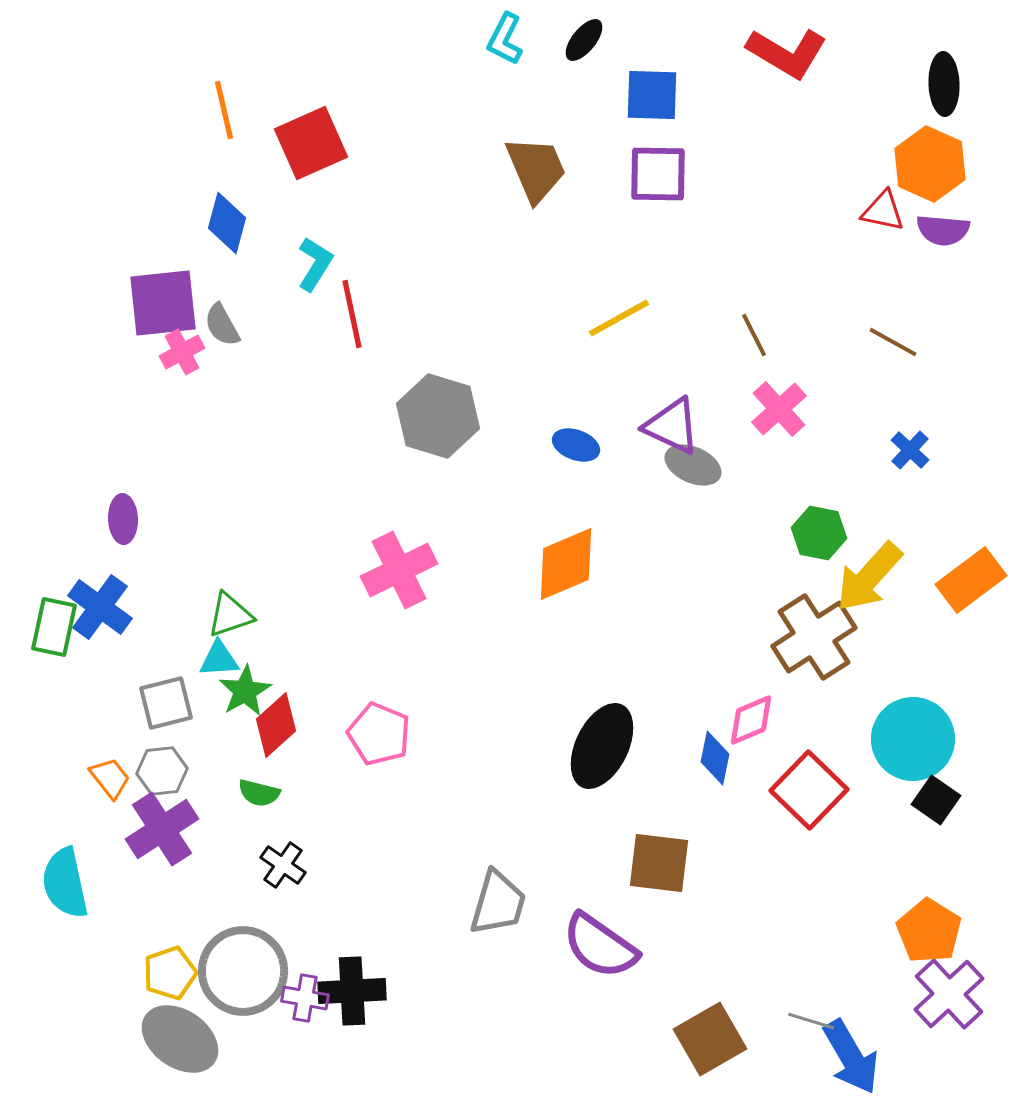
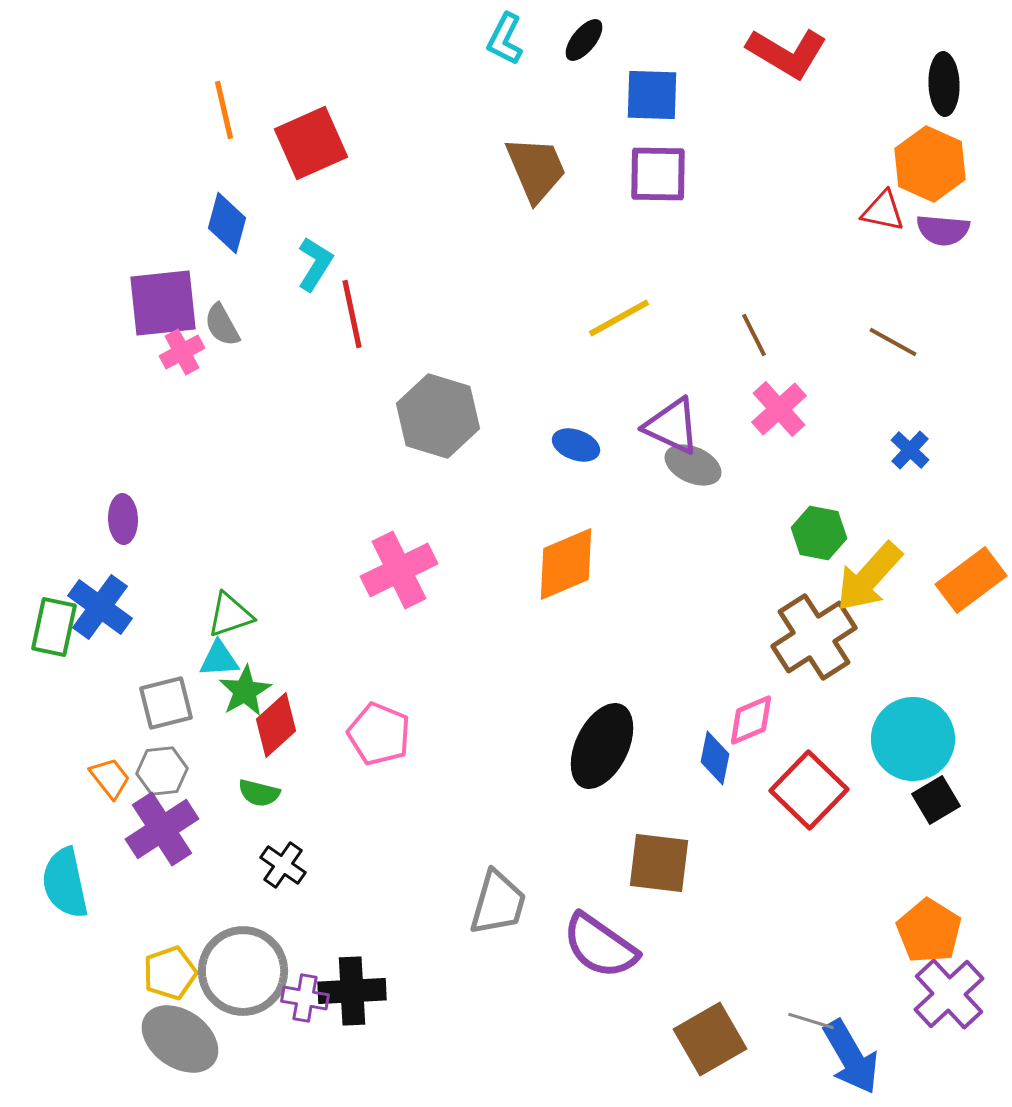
black square at (936, 800): rotated 24 degrees clockwise
